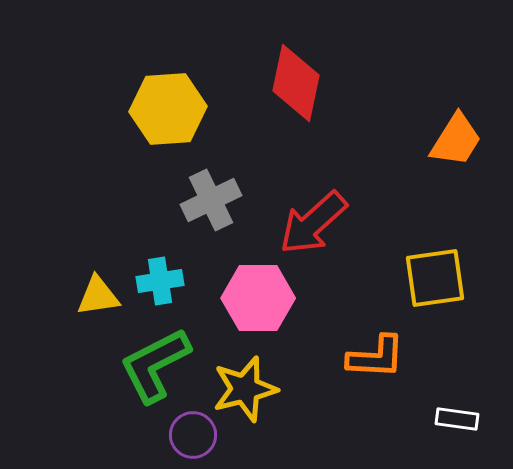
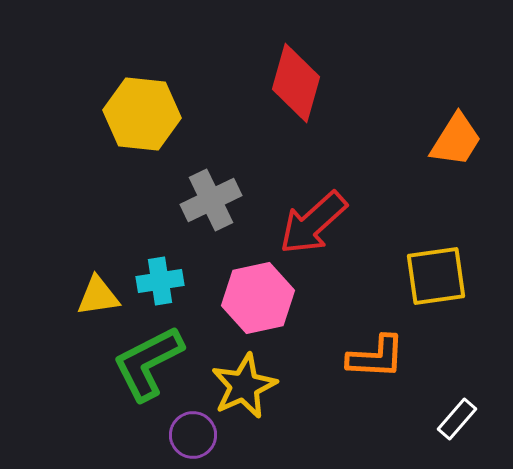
red diamond: rotated 4 degrees clockwise
yellow hexagon: moved 26 px left, 5 px down; rotated 10 degrees clockwise
yellow square: moved 1 px right, 2 px up
pink hexagon: rotated 12 degrees counterclockwise
green L-shape: moved 7 px left, 2 px up
yellow star: moved 1 px left, 3 px up; rotated 10 degrees counterclockwise
white rectangle: rotated 57 degrees counterclockwise
